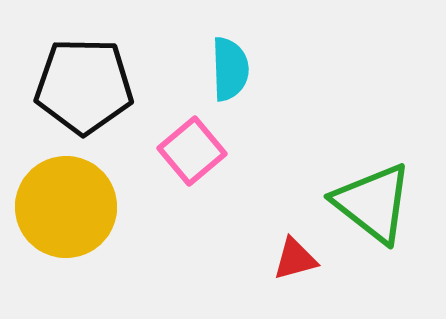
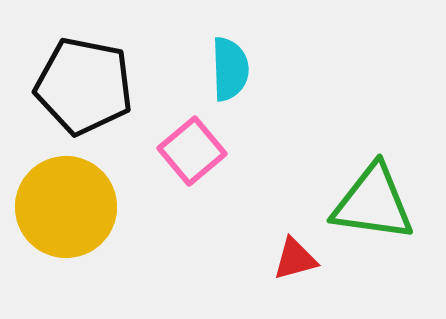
black pentagon: rotated 10 degrees clockwise
green triangle: rotated 30 degrees counterclockwise
